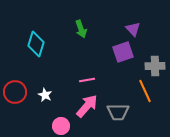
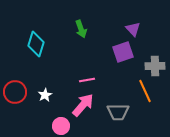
white star: rotated 16 degrees clockwise
pink arrow: moved 4 px left, 1 px up
